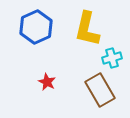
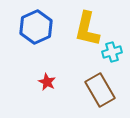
cyan cross: moved 6 px up
